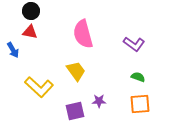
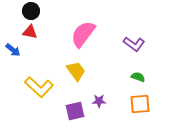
pink semicircle: rotated 52 degrees clockwise
blue arrow: rotated 21 degrees counterclockwise
